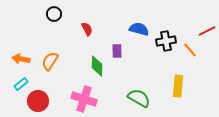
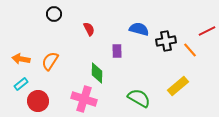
red semicircle: moved 2 px right
green diamond: moved 7 px down
yellow rectangle: rotated 45 degrees clockwise
